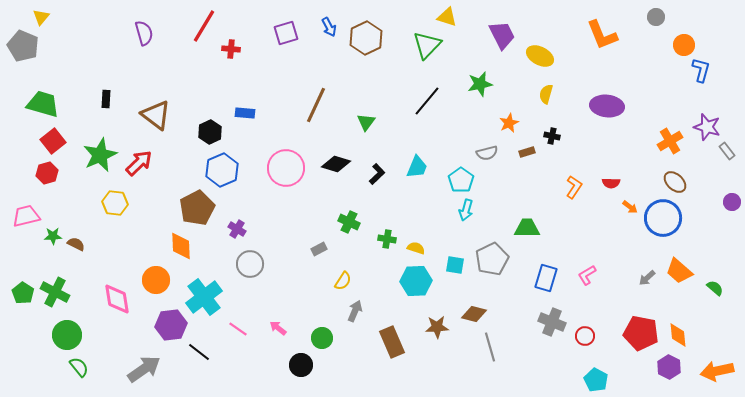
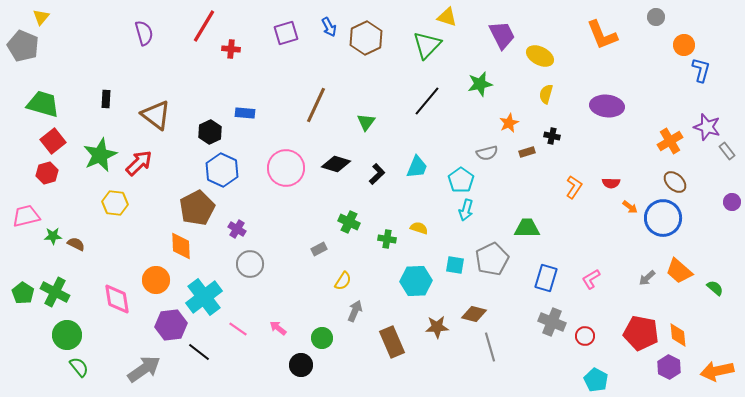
blue hexagon at (222, 170): rotated 12 degrees counterclockwise
yellow semicircle at (416, 248): moved 3 px right, 20 px up
pink L-shape at (587, 275): moved 4 px right, 4 px down
